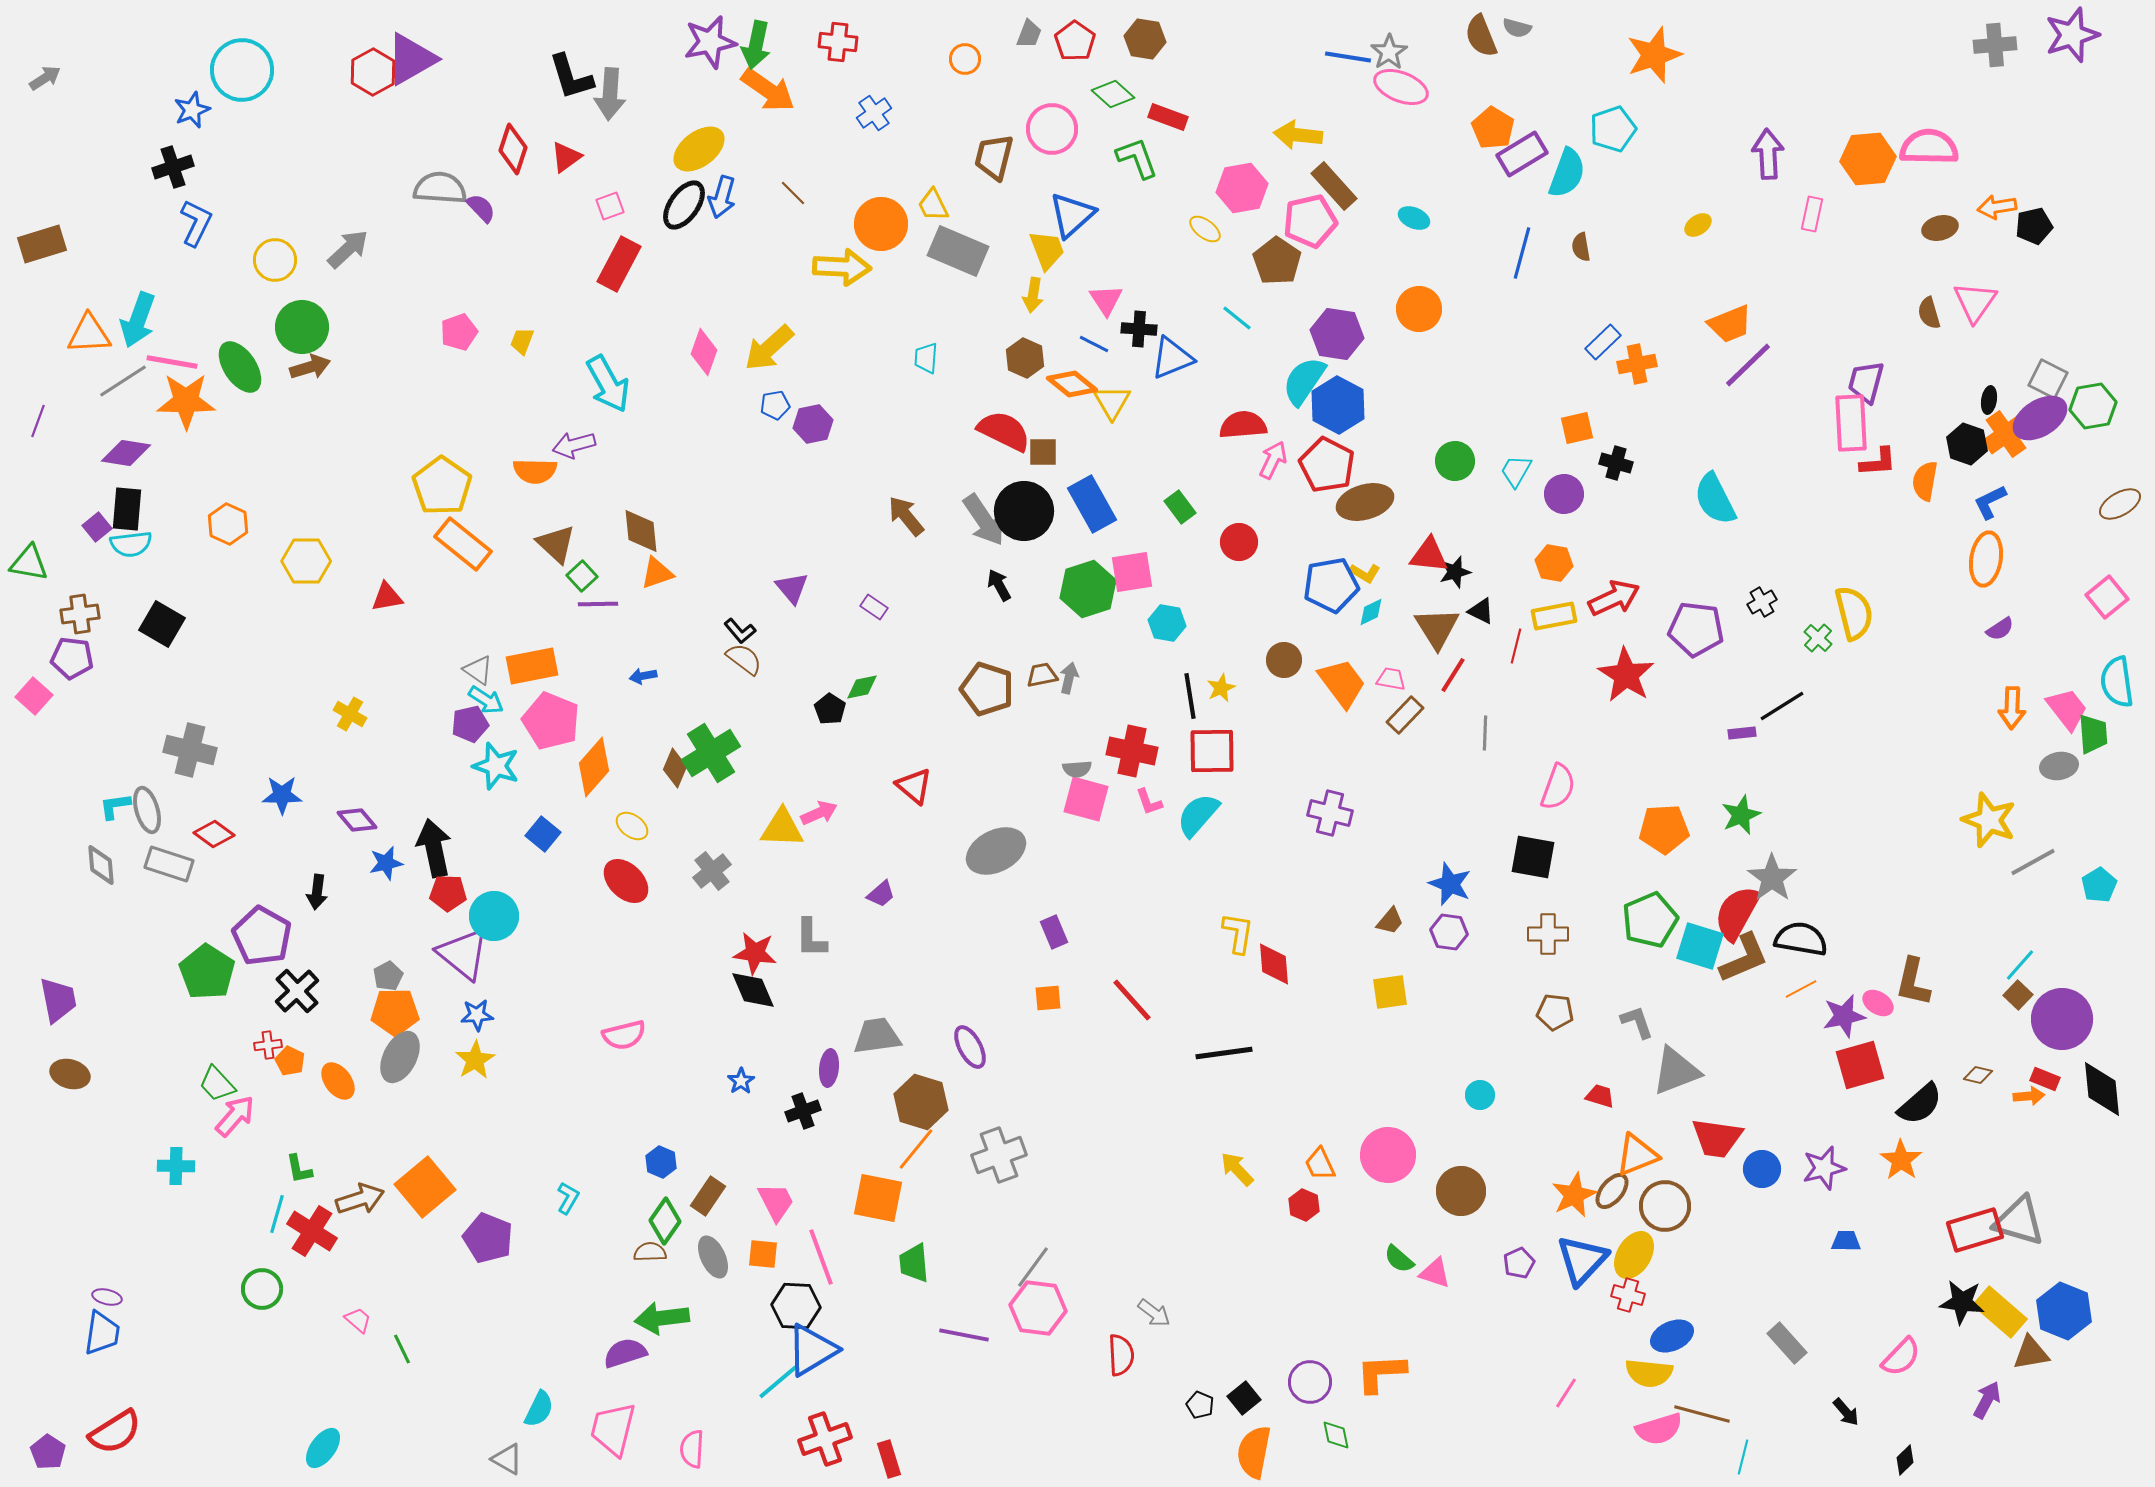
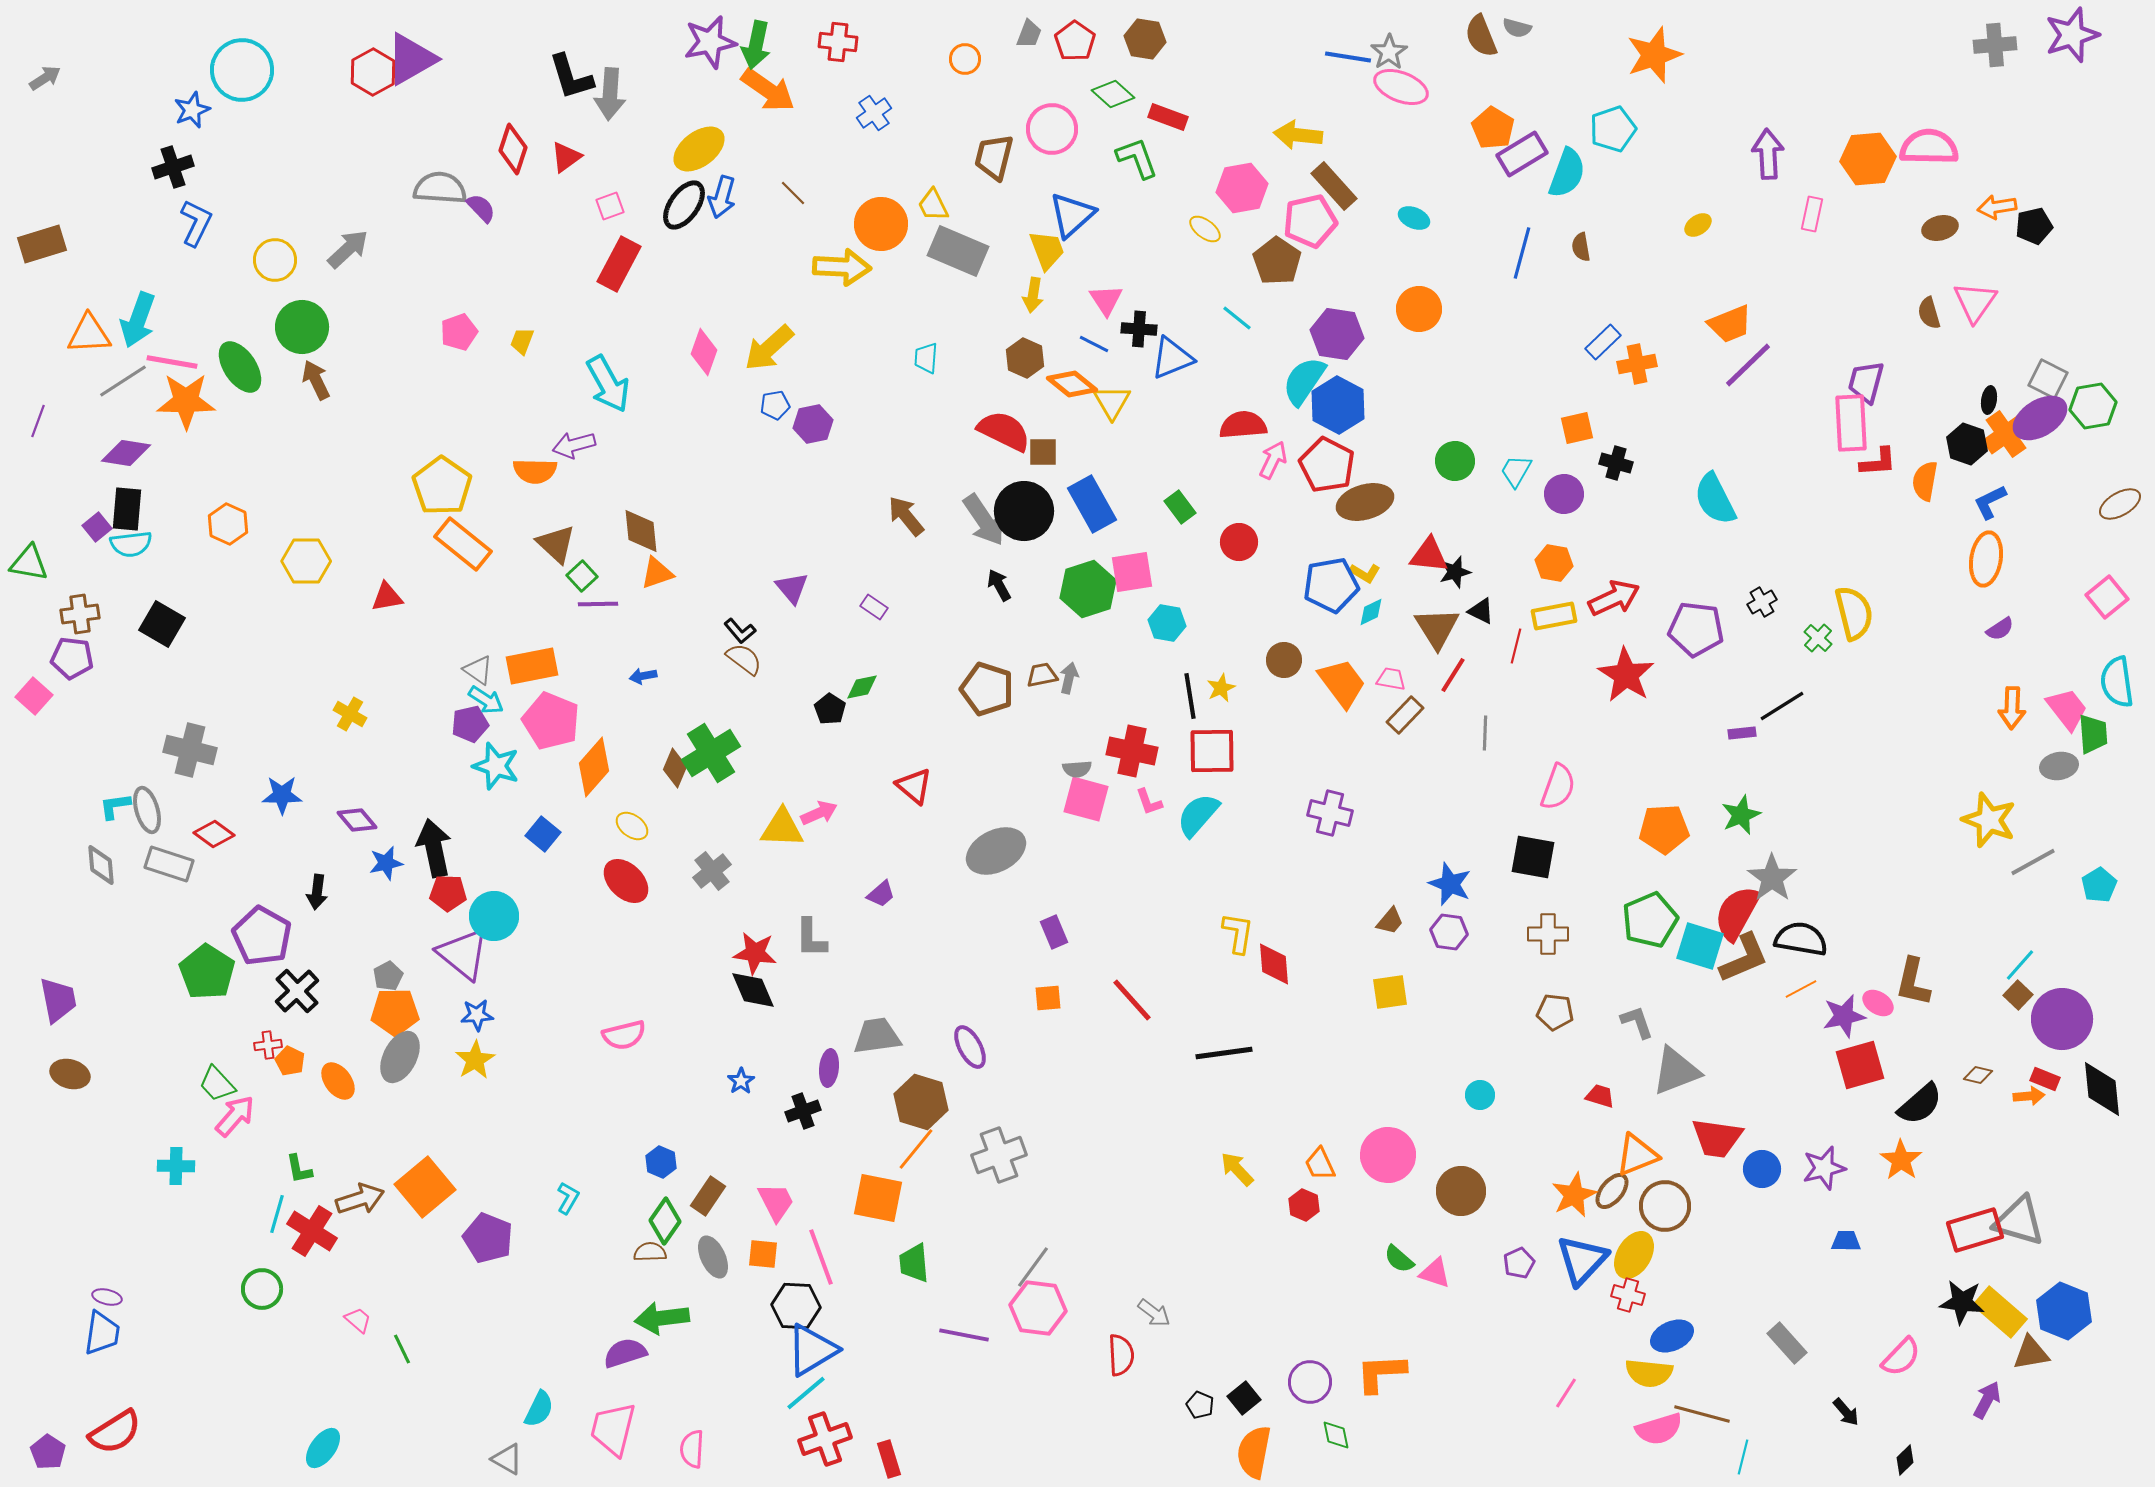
brown arrow at (310, 367): moved 6 px right, 13 px down; rotated 99 degrees counterclockwise
cyan line at (778, 1382): moved 28 px right, 11 px down
